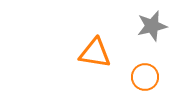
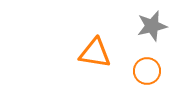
orange circle: moved 2 px right, 6 px up
